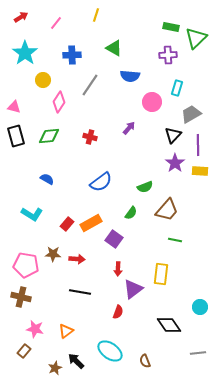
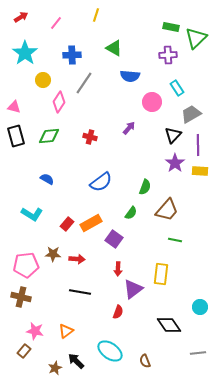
gray line at (90, 85): moved 6 px left, 2 px up
cyan rectangle at (177, 88): rotated 49 degrees counterclockwise
green semicircle at (145, 187): rotated 49 degrees counterclockwise
pink pentagon at (26, 265): rotated 15 degrees counterclockwise
pink star at (35, 329): moved 2 px down
